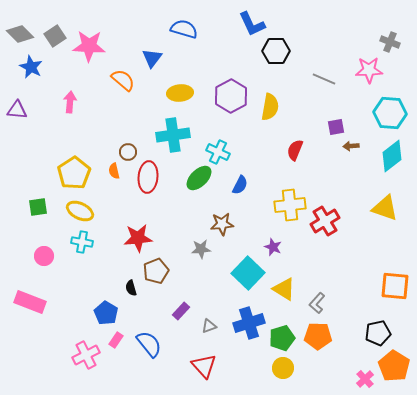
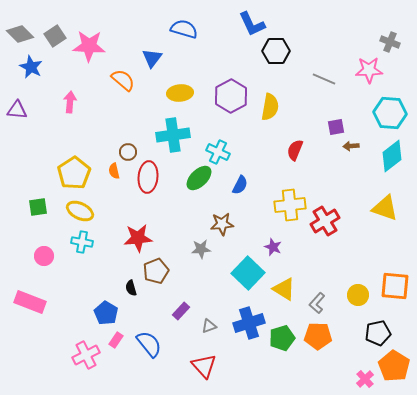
yellow circle at (283, 368): moved 75 px right, 73 px up
